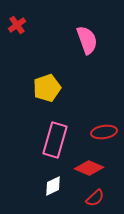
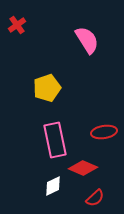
pink semicircle: rotated 12 degrees counterclockwise
pink rectangle: rotated 28 degrees counterclockwise
red diamond: moved 6 px left
